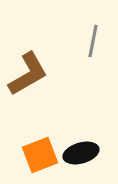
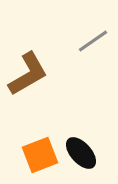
gray line: rotated 44 degrees clockwise
black ellipse: rotated 64 degrees clockwise
